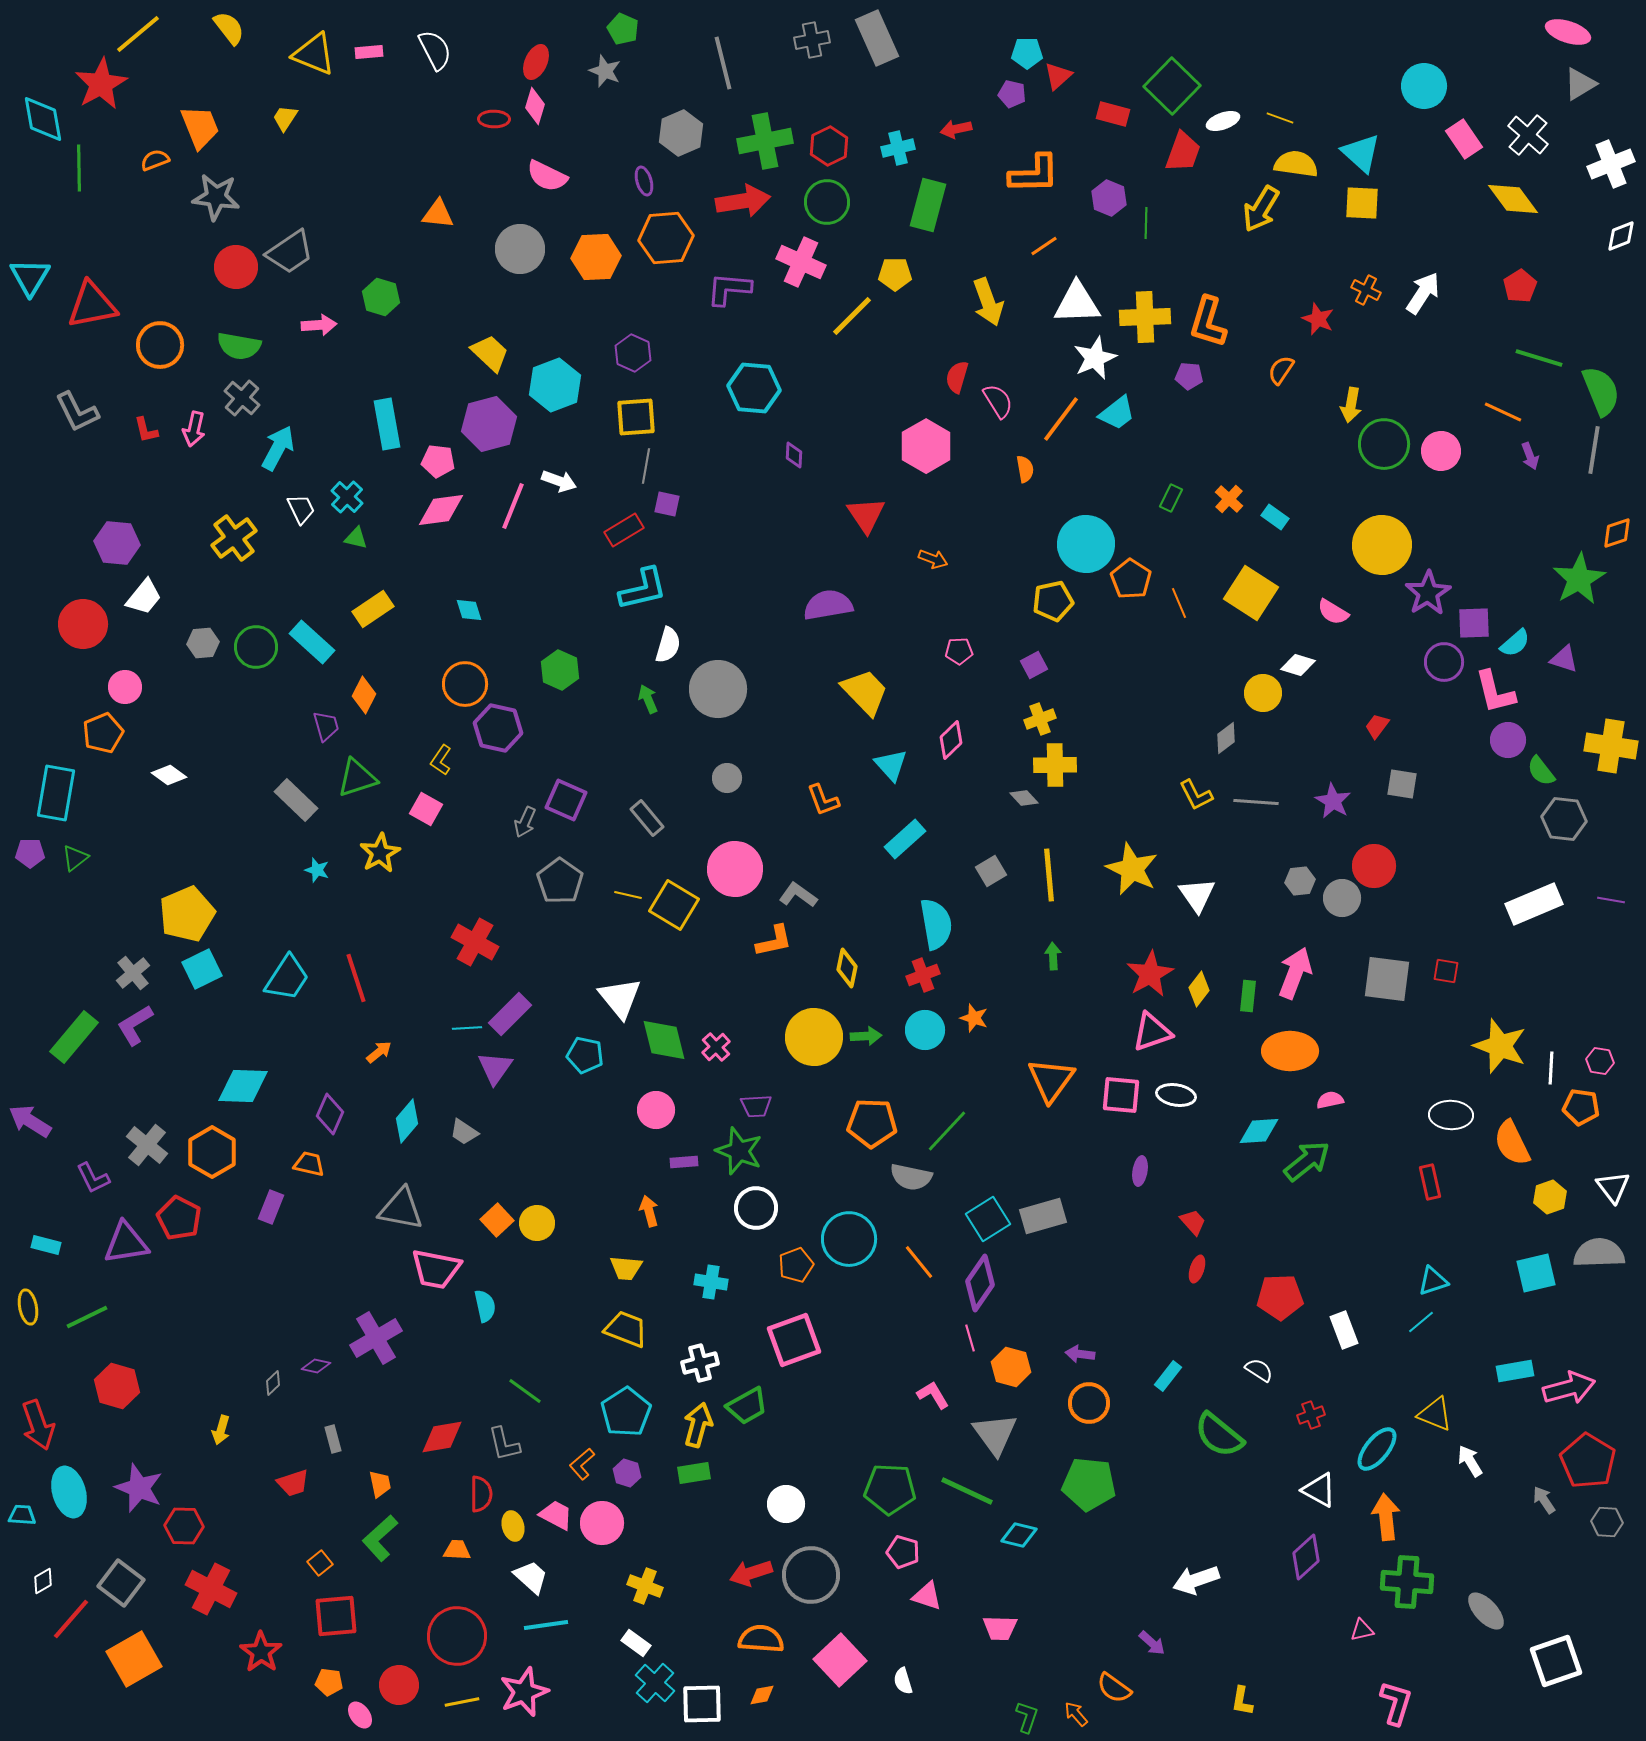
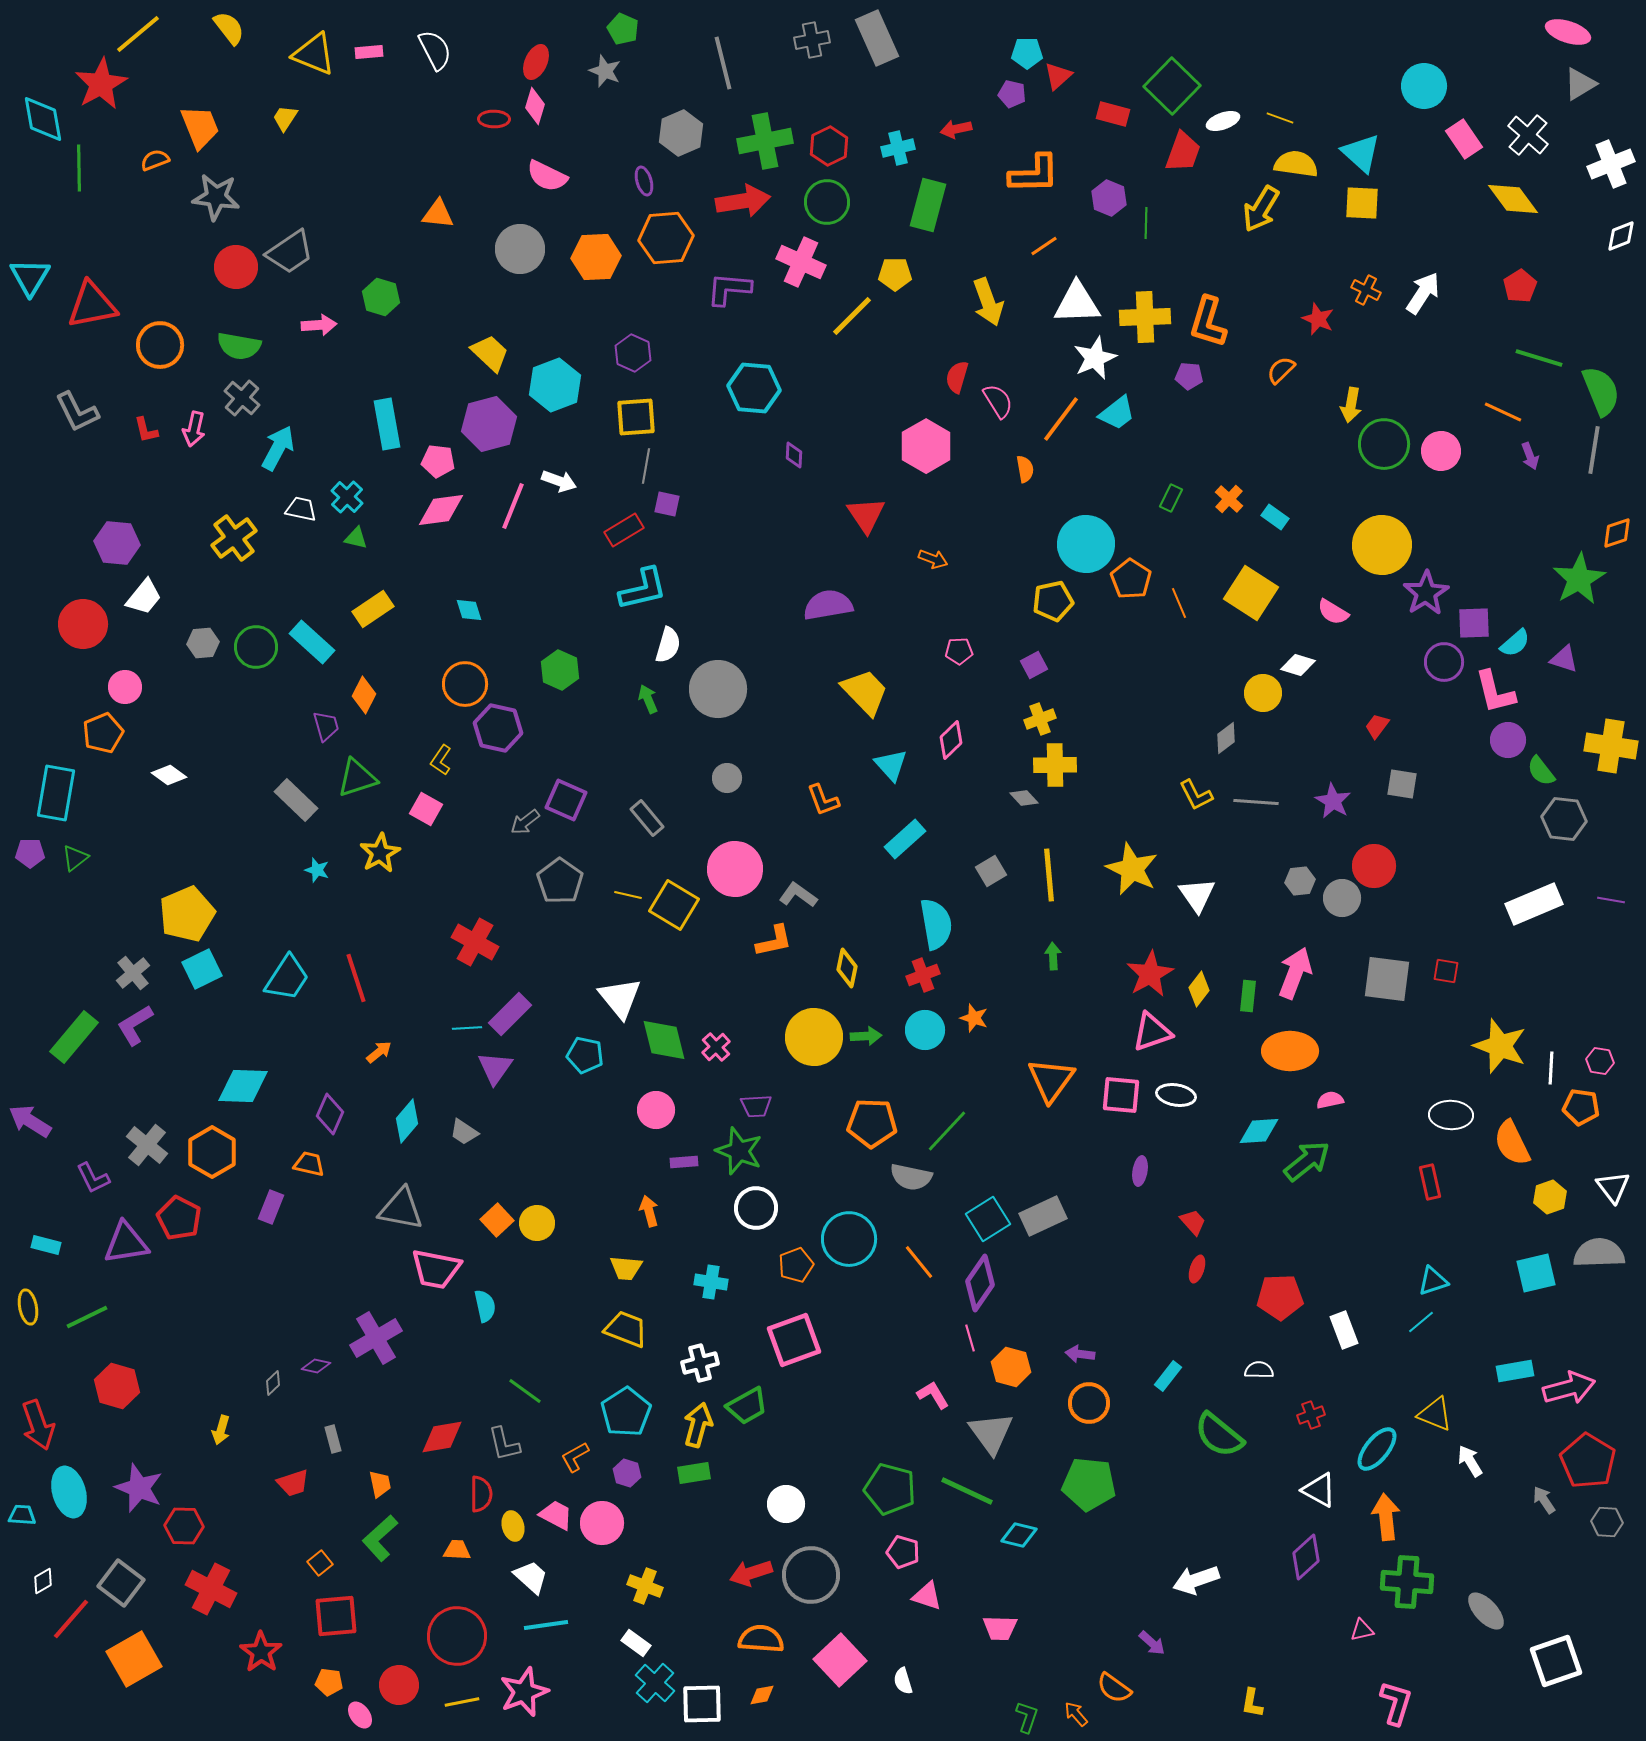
orange semicircle at (1281, 370): rotated 12 degrees clockwise
white trapezoid at (301, 509): rotated 52 degrees counterclockwise
purple star at (1428, 593): moved 2 px left
gray arrow at (525, 822): rotated 28 degrees clockwise
gray rectangle at (1043, 1216): rotated 9 degrees counterclockwise
white semicircle at (1259, 1370): rotated 32 degrees counterclockwise
gray triangle at (995, 1434): moved 4 px left, 1 px up
orange L-shape at (582, 1464): moved 7 px left, 7 px up; rotated 12 degrees clockwise
green pentagon at (890, 1489): rotated 12 degrees clockwise
yellow L-shape at (1242, 1701): moved 10 px right, 2 px down
